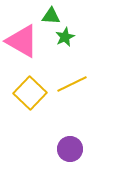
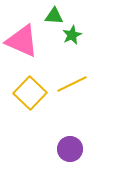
green triangle: moved 3 px right
green star: moved 7 px right, 2 px up
pink triangle: rotated 6 degrees counterclockwise
